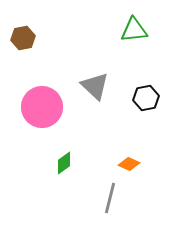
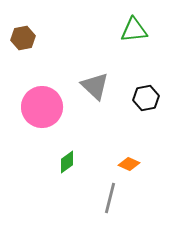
green diamond: moved 3 px right, 1 px up
